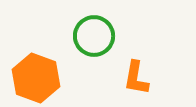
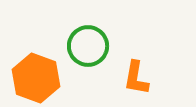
green circle: moved 6 px left, 10 px down
